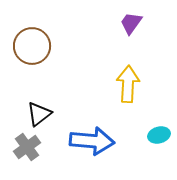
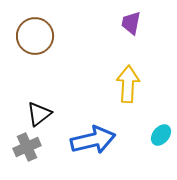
purple trapezoid: rotated 25 degrees counterclockwise
brown circle: moved 3 px right, 10 px up
cyan ellipse: moved 2 px right; rotated 35 degrees counterclockwise
blue arrow: moved 1 px right, 1 px up; rotated 18 degrees counterclockwise
gray cross: rotated 12 degrees clockwise
